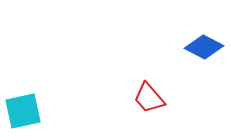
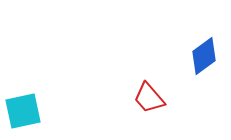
blue diamond: moved 9 px down; rotated 63 degrees counterclockwise
